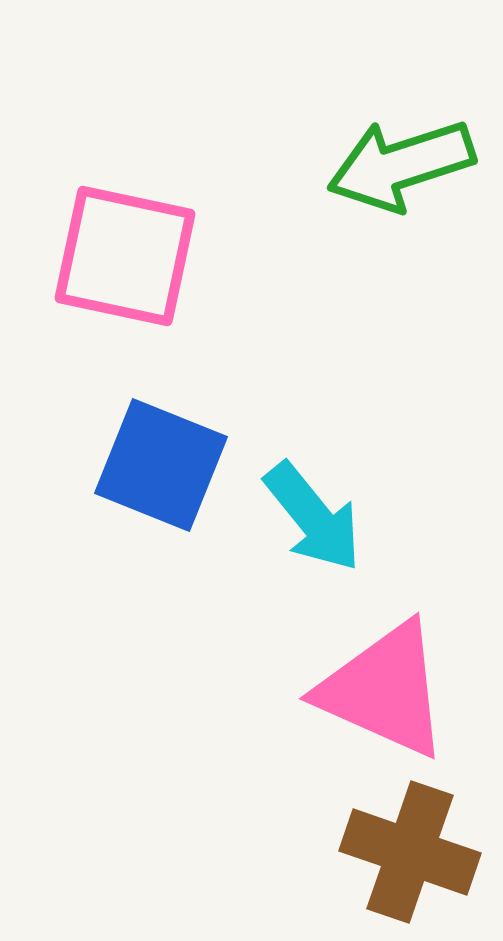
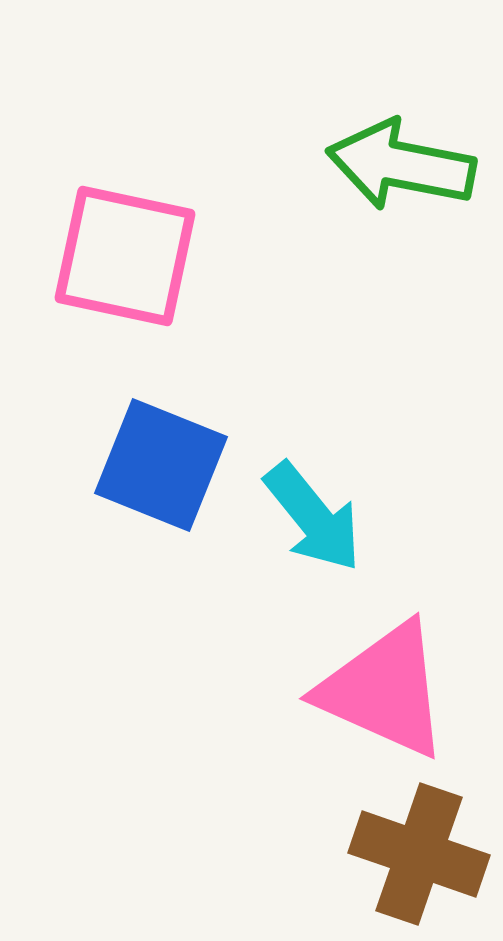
green arrow: rotated 29 degrees clockwise
brown cross: moved 9 px right, 2 px down
